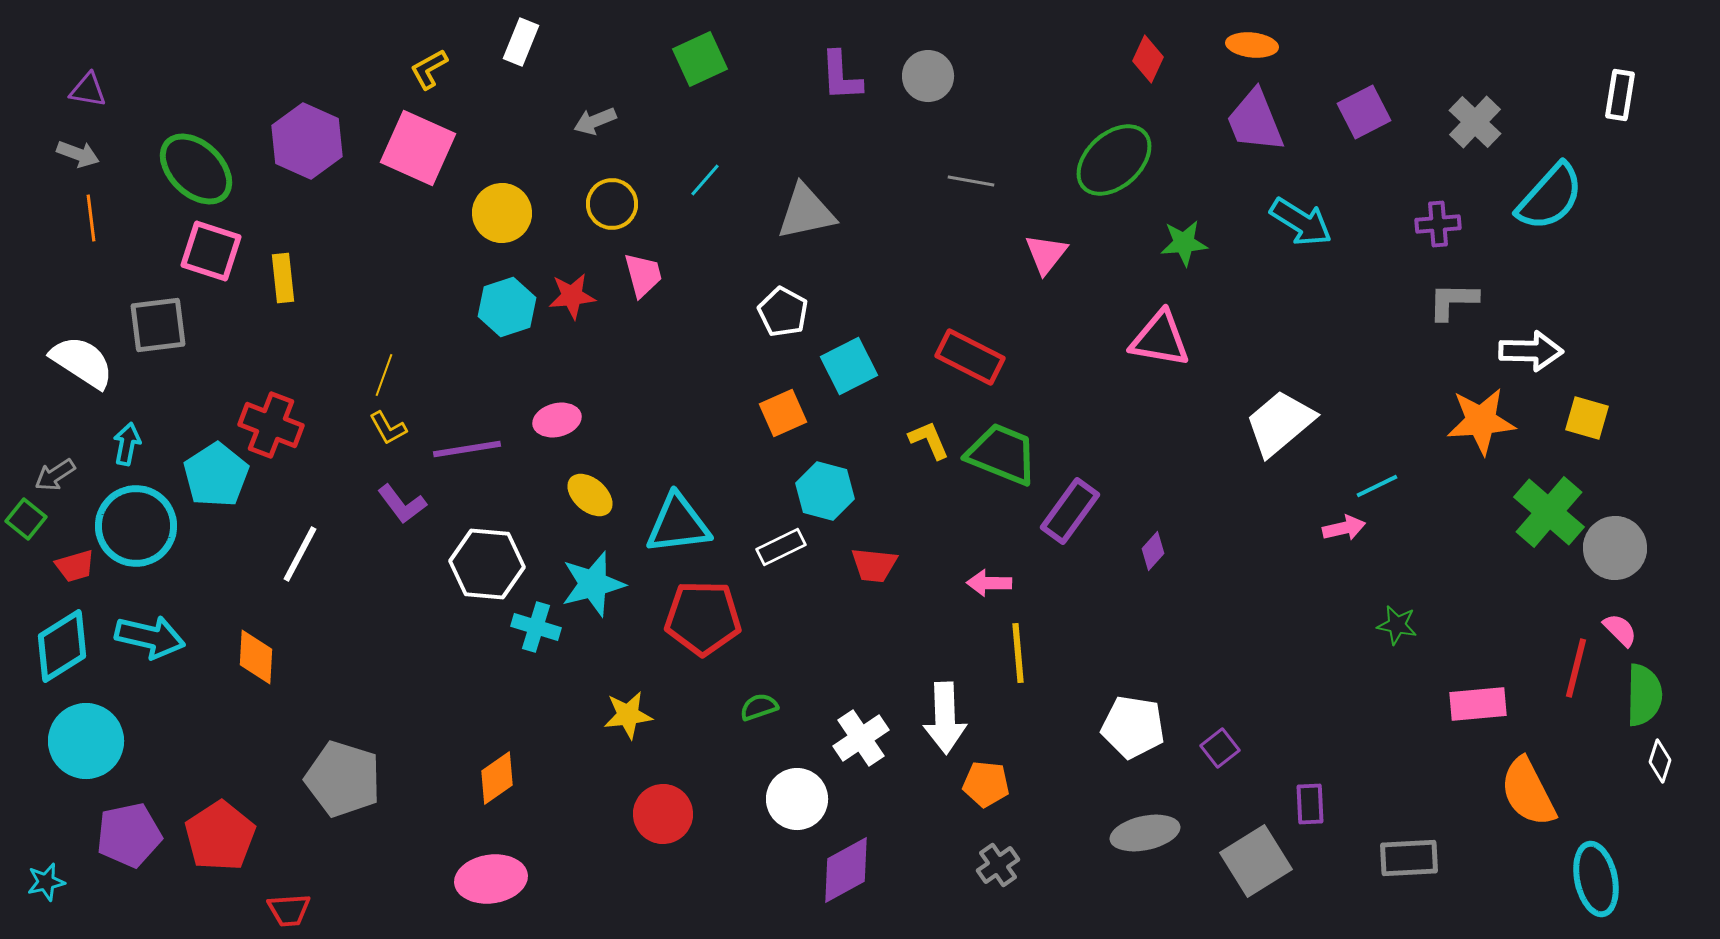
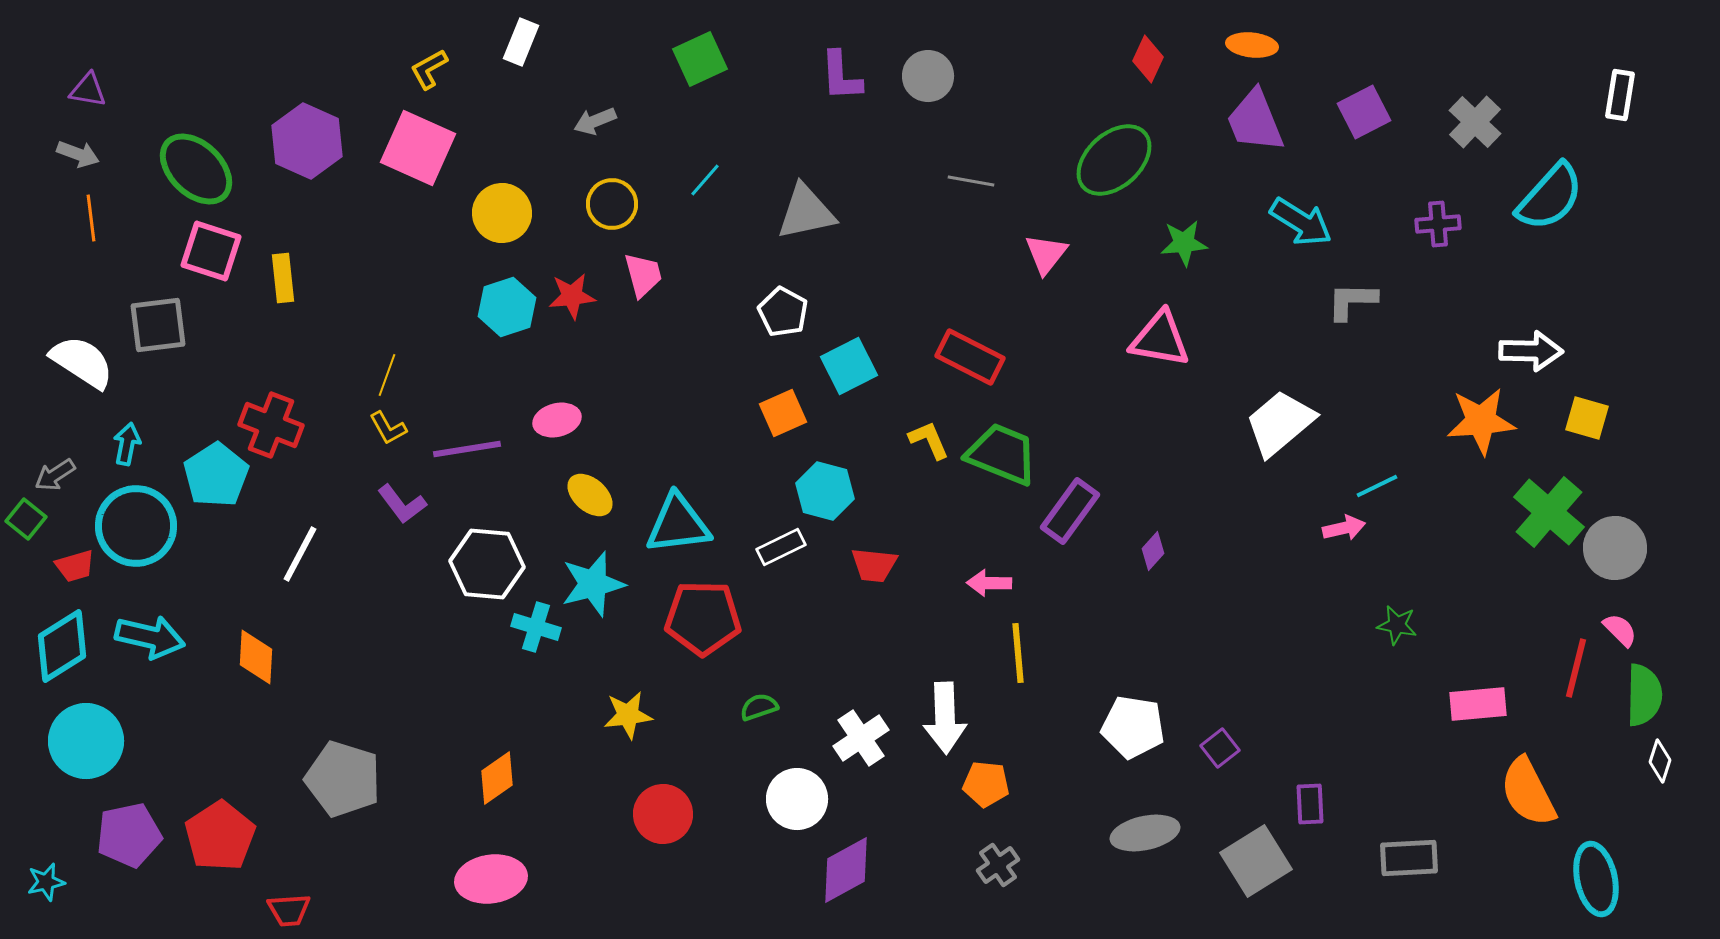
gray L-shape at (1453, 301): moved 101 px left
yellow line at (384, 375): moved 3 px right
